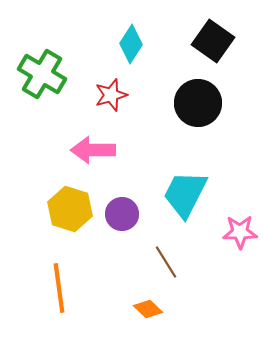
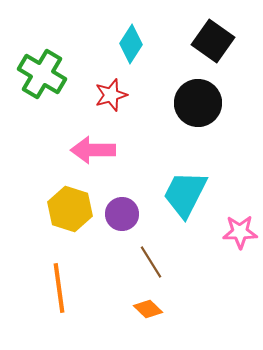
brown line: moved 15 px left
